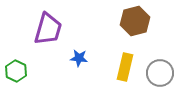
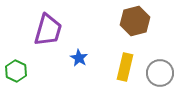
purple trapezoid: moved 1 px down
blue star: rotated 24 degrees clockwise
